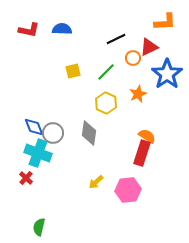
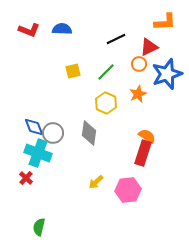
red L-shape: rotated 10 degrees clockwise
orange circle: moved 6 px right, 6 px down
blue star: rotated 16 degrees clockwise
red rectangle: moved 1 px right
